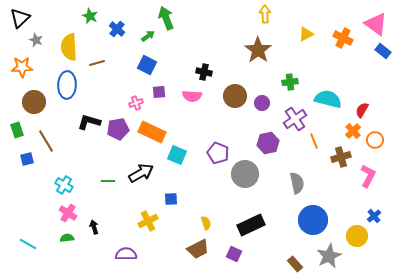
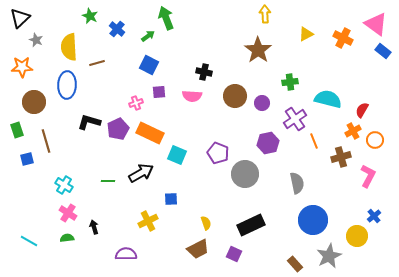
blue square at (147, 65): moved 2 px right
purple pentagon at (118, 129): rotated 15 degrees counterclockwise
orange cross at (353, 131): rotated 14 degrees clockwise
orange rectangle at (152, 132): moved 2 px left, 1 px down
brown line at (46, 141): rotated 15 degrees clockwise
cyan line at (28, 244): moved 1 px right, 3 px up
